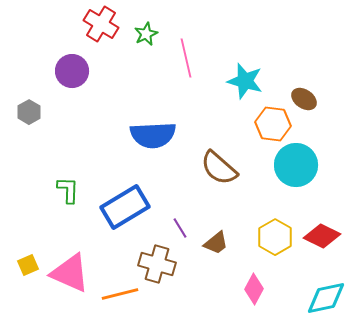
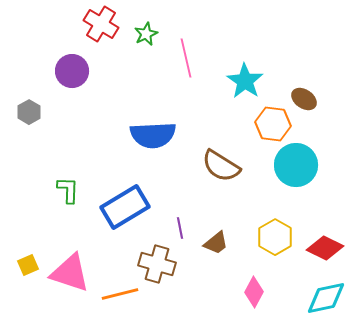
cyan star: rotated 18 degrees clockwise
brown semicircle: moved 2 px right, 2 px up; rotated 9 degrees counterclockwise
purple line: rotated 20 degrees clockwise
red diamond: moved 3 px right, 12 px down
pink triangle: rotated 6 degrees counterclockwise
pink diamond: moved 3 px down
